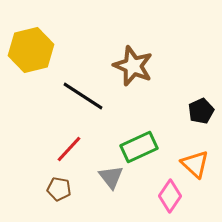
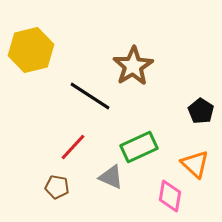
brown star: rotated 18 degrees clockwise
black line: moved 7 px right
black pentagon: rotated 15 degrees counterclockwise
red line: moved 4 px right, 2 px up
gray triangle: rotated 28 degrees counterclockwise
brown pentagon: moved 2 px left, 2 px up
pink diamond: rotated 24 degrees counterclockwise
